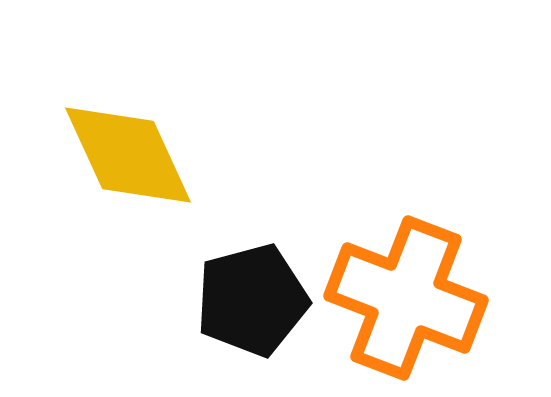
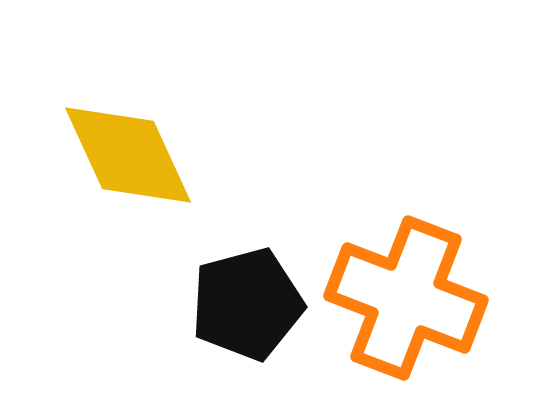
black pentagon: moved 5 px left, 4 px down
